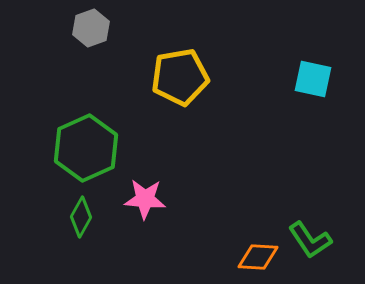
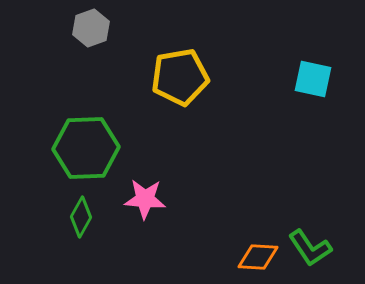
green hexagon: rotated 22 degrees clockwise
green L-shape: moved 8 px down
